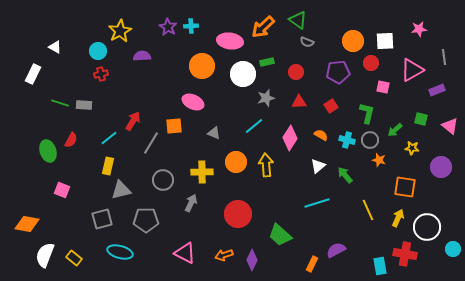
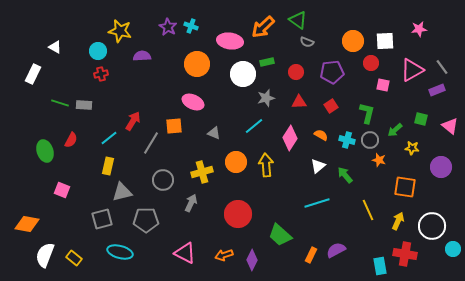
cyan cross at (191, 26): rotated 24 degrees clockwise
yellow star at (120, 31): rotated 30 degrees counterclockwise
gray line at (444, 57): moved 2 px left, 10 px down; rotated 28 degrees counterclockwise
orange circle at (202, 66): moved 5 px left, 2 px up
purple pentagon at (338, 72): moved 6 px left
pink square at (383, 87): moved 2 px up
green ellipse at (48, 151): moved 3 px left
yellow cross at (202, 172): rotated 15 degrees counterclockwise
gray triangle at (121, 190): moved 1 px right, 2 px down
yellow arrow at (398, 218): moved 3 px down
white circle at (427, 227): moved 5 px right, 1 px up
orange rectangle at (312, 264): moved 1 px left, 9 px up
